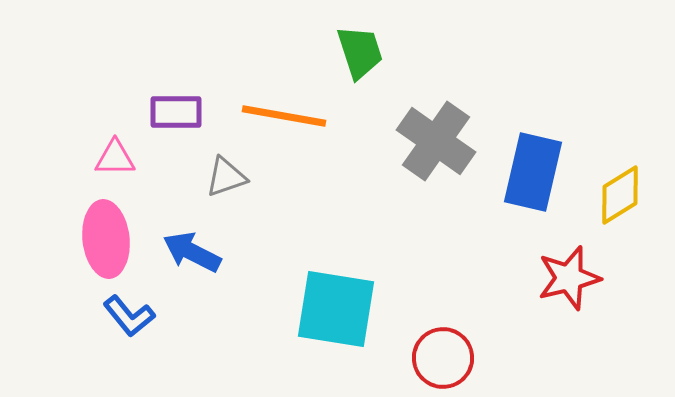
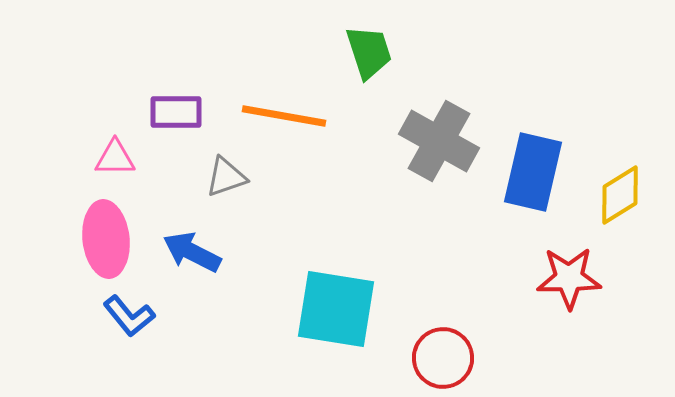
green trapezoid: moved 9 px right
gray cross: moved 3 px right; rotated 6 degrees counterclockwise
red star: rotated 14 degrees clockwise
